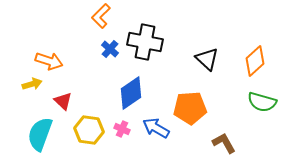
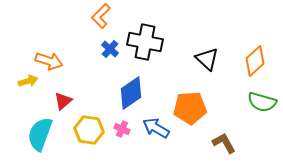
yellow arrow: moved 4 px left, 3 px up
red triangle: rotated 36 degrees clockwise
